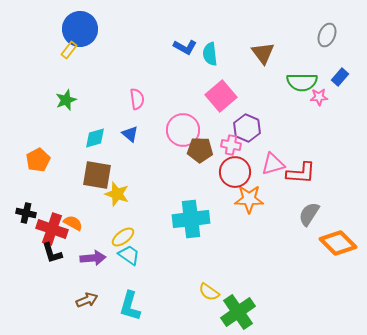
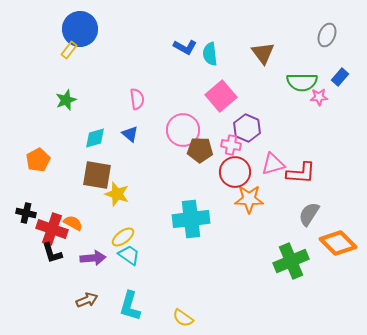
yellow semicircle: moved 26 px left, 26 px down
green cross: moved 53 px right, 51 px up; rotated 12 degrees clockwise
